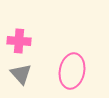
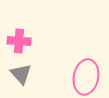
pink ellipse: moved 14 px right, 6 px down
